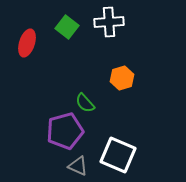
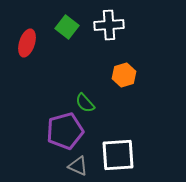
white cross: moved 3 px down
orange hexagon: moved 2 px right, 3 px up
white square: rotated 27 degrees counterclockwise
